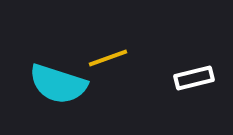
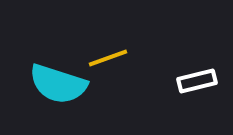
white rectangle: moved 3 px right, 3 px down
